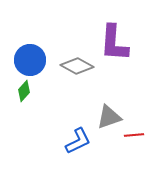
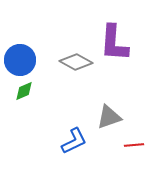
blue circle: moved 10 px left
gray diamond: moved 1 px left, 4 px up
green diamond: rotated 25 degrees clockwise
red line: moved 10 px down
blue L-shape: moved 4 px left
